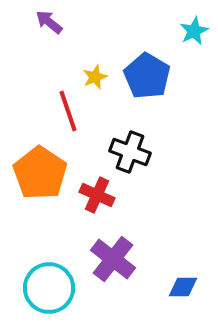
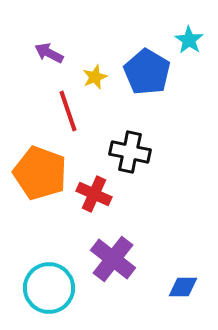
purple arrow: moved 31 px down; rotated 12 degrees counterclockwise
cyan star: moved 5 px left, 9 px down; rotated 12 degrees counterclockwise
blue pentagon: moved 4 px up
black cross: rotated 9 degrees counterclockwise
orange pentagon: rotated 14 degrees counterclockwise
red cross: moved 3 px left, 1 px up
